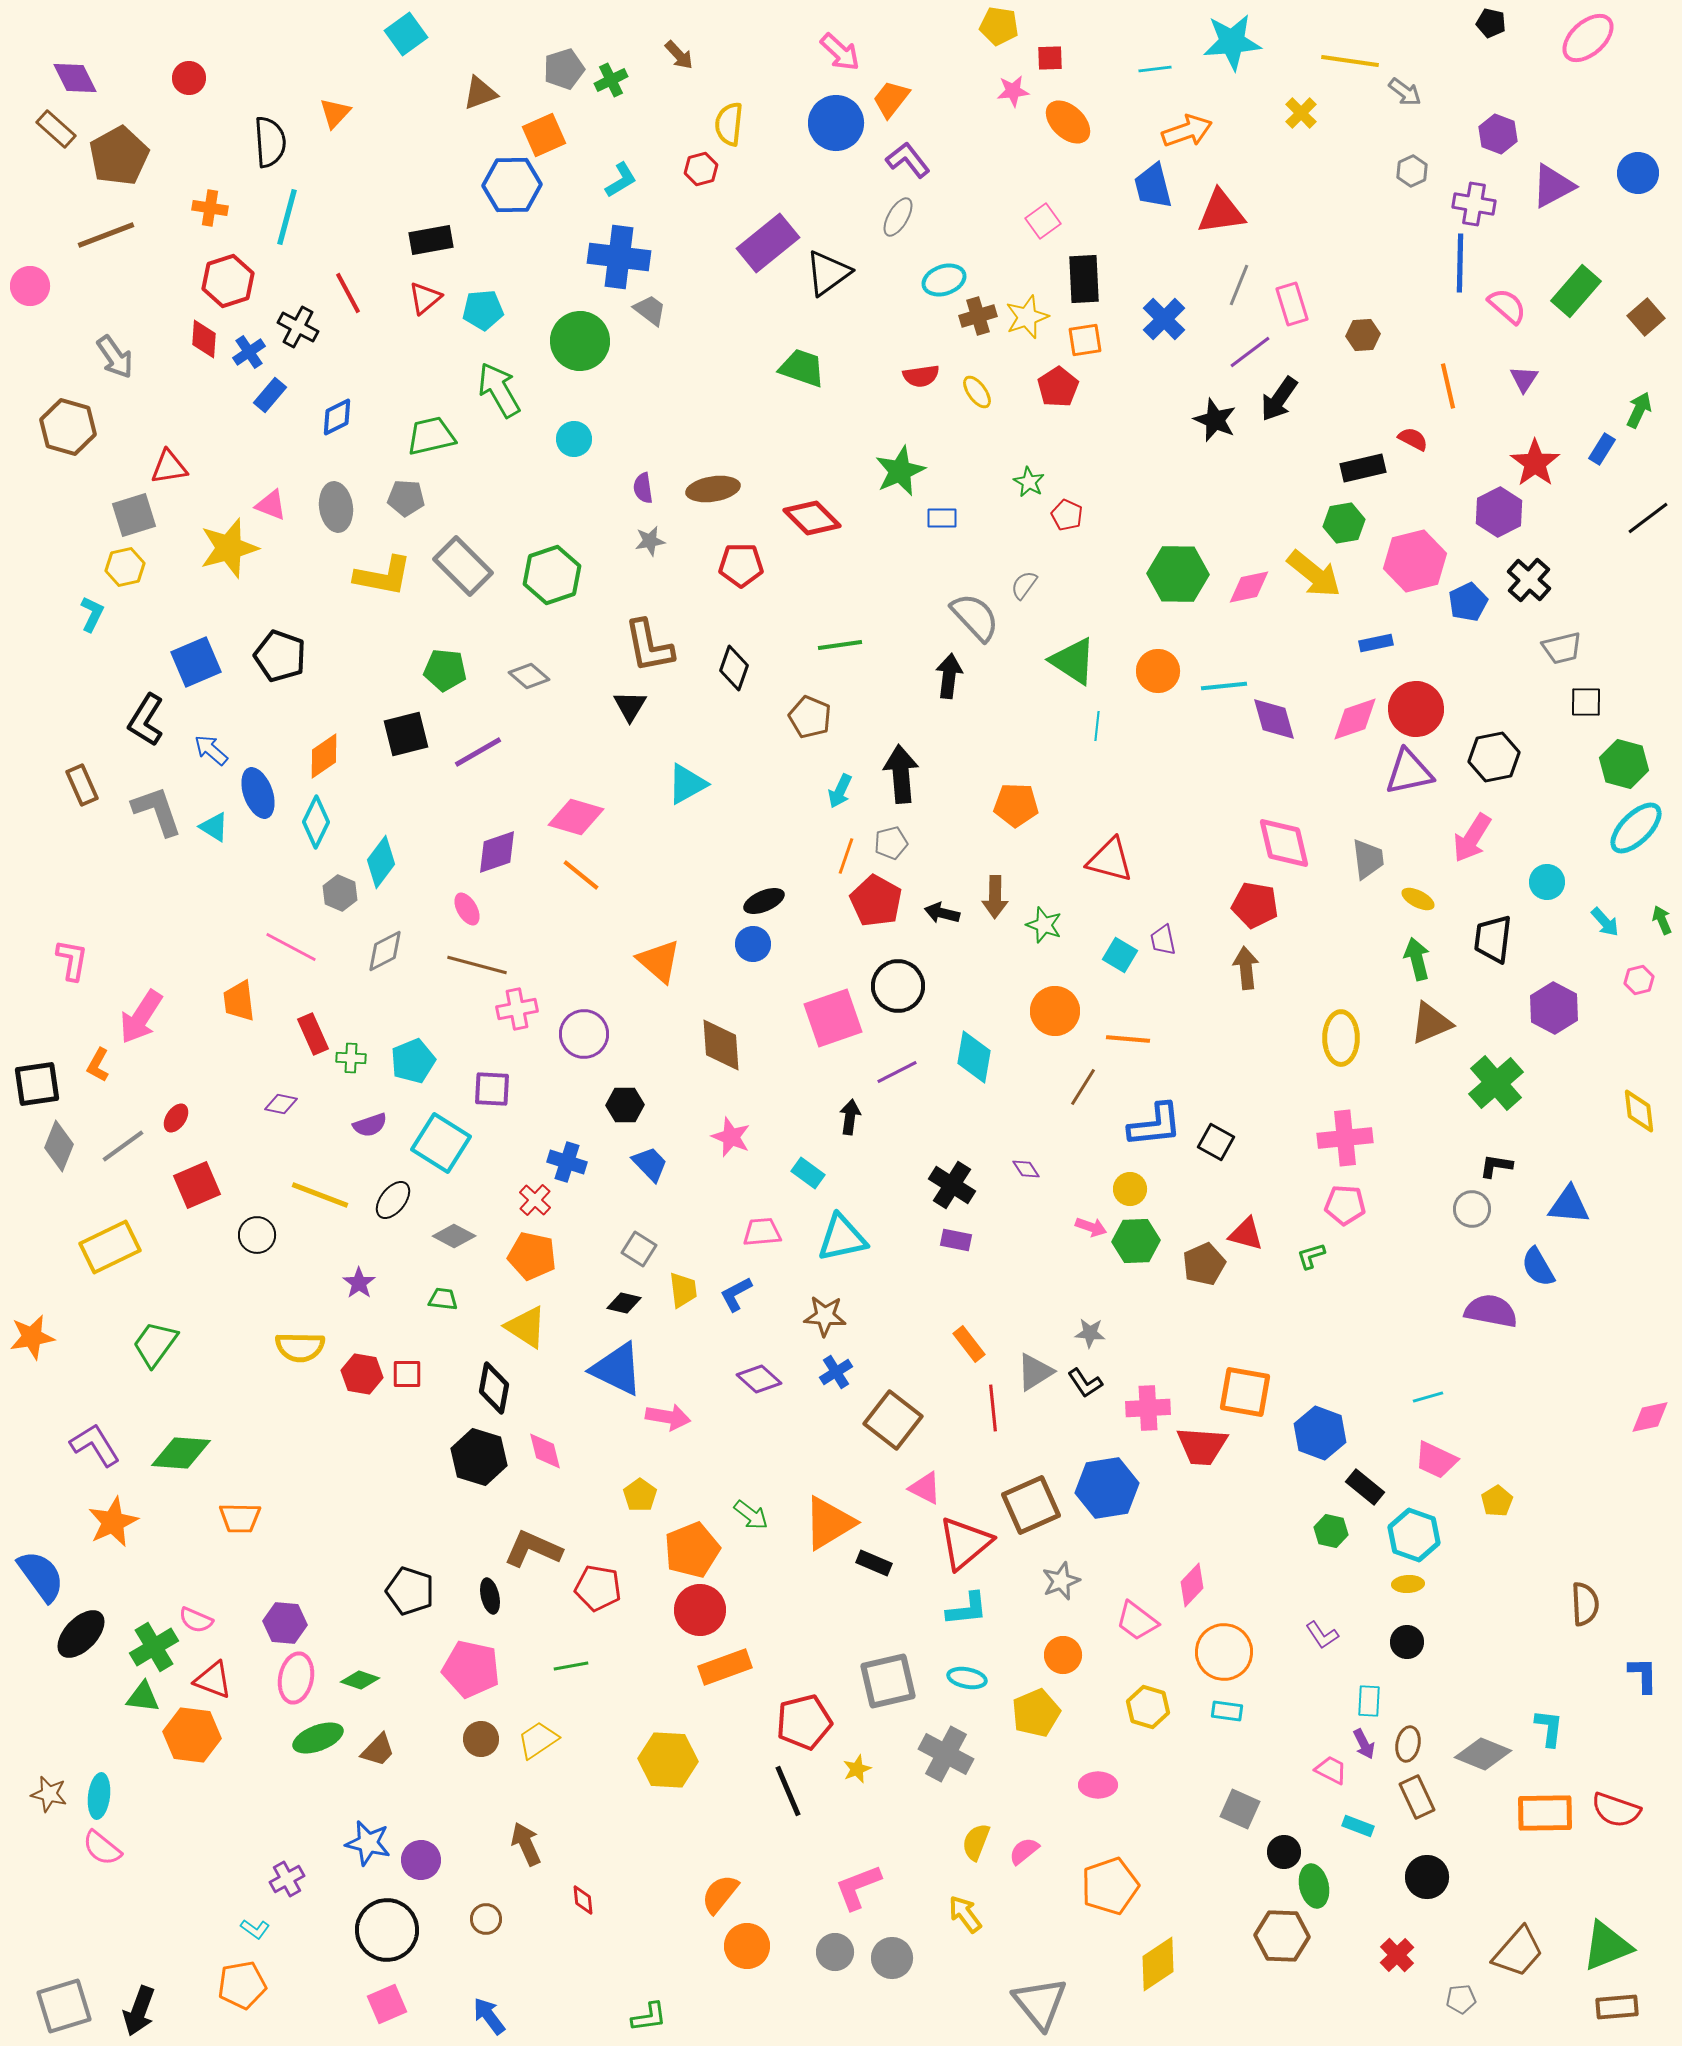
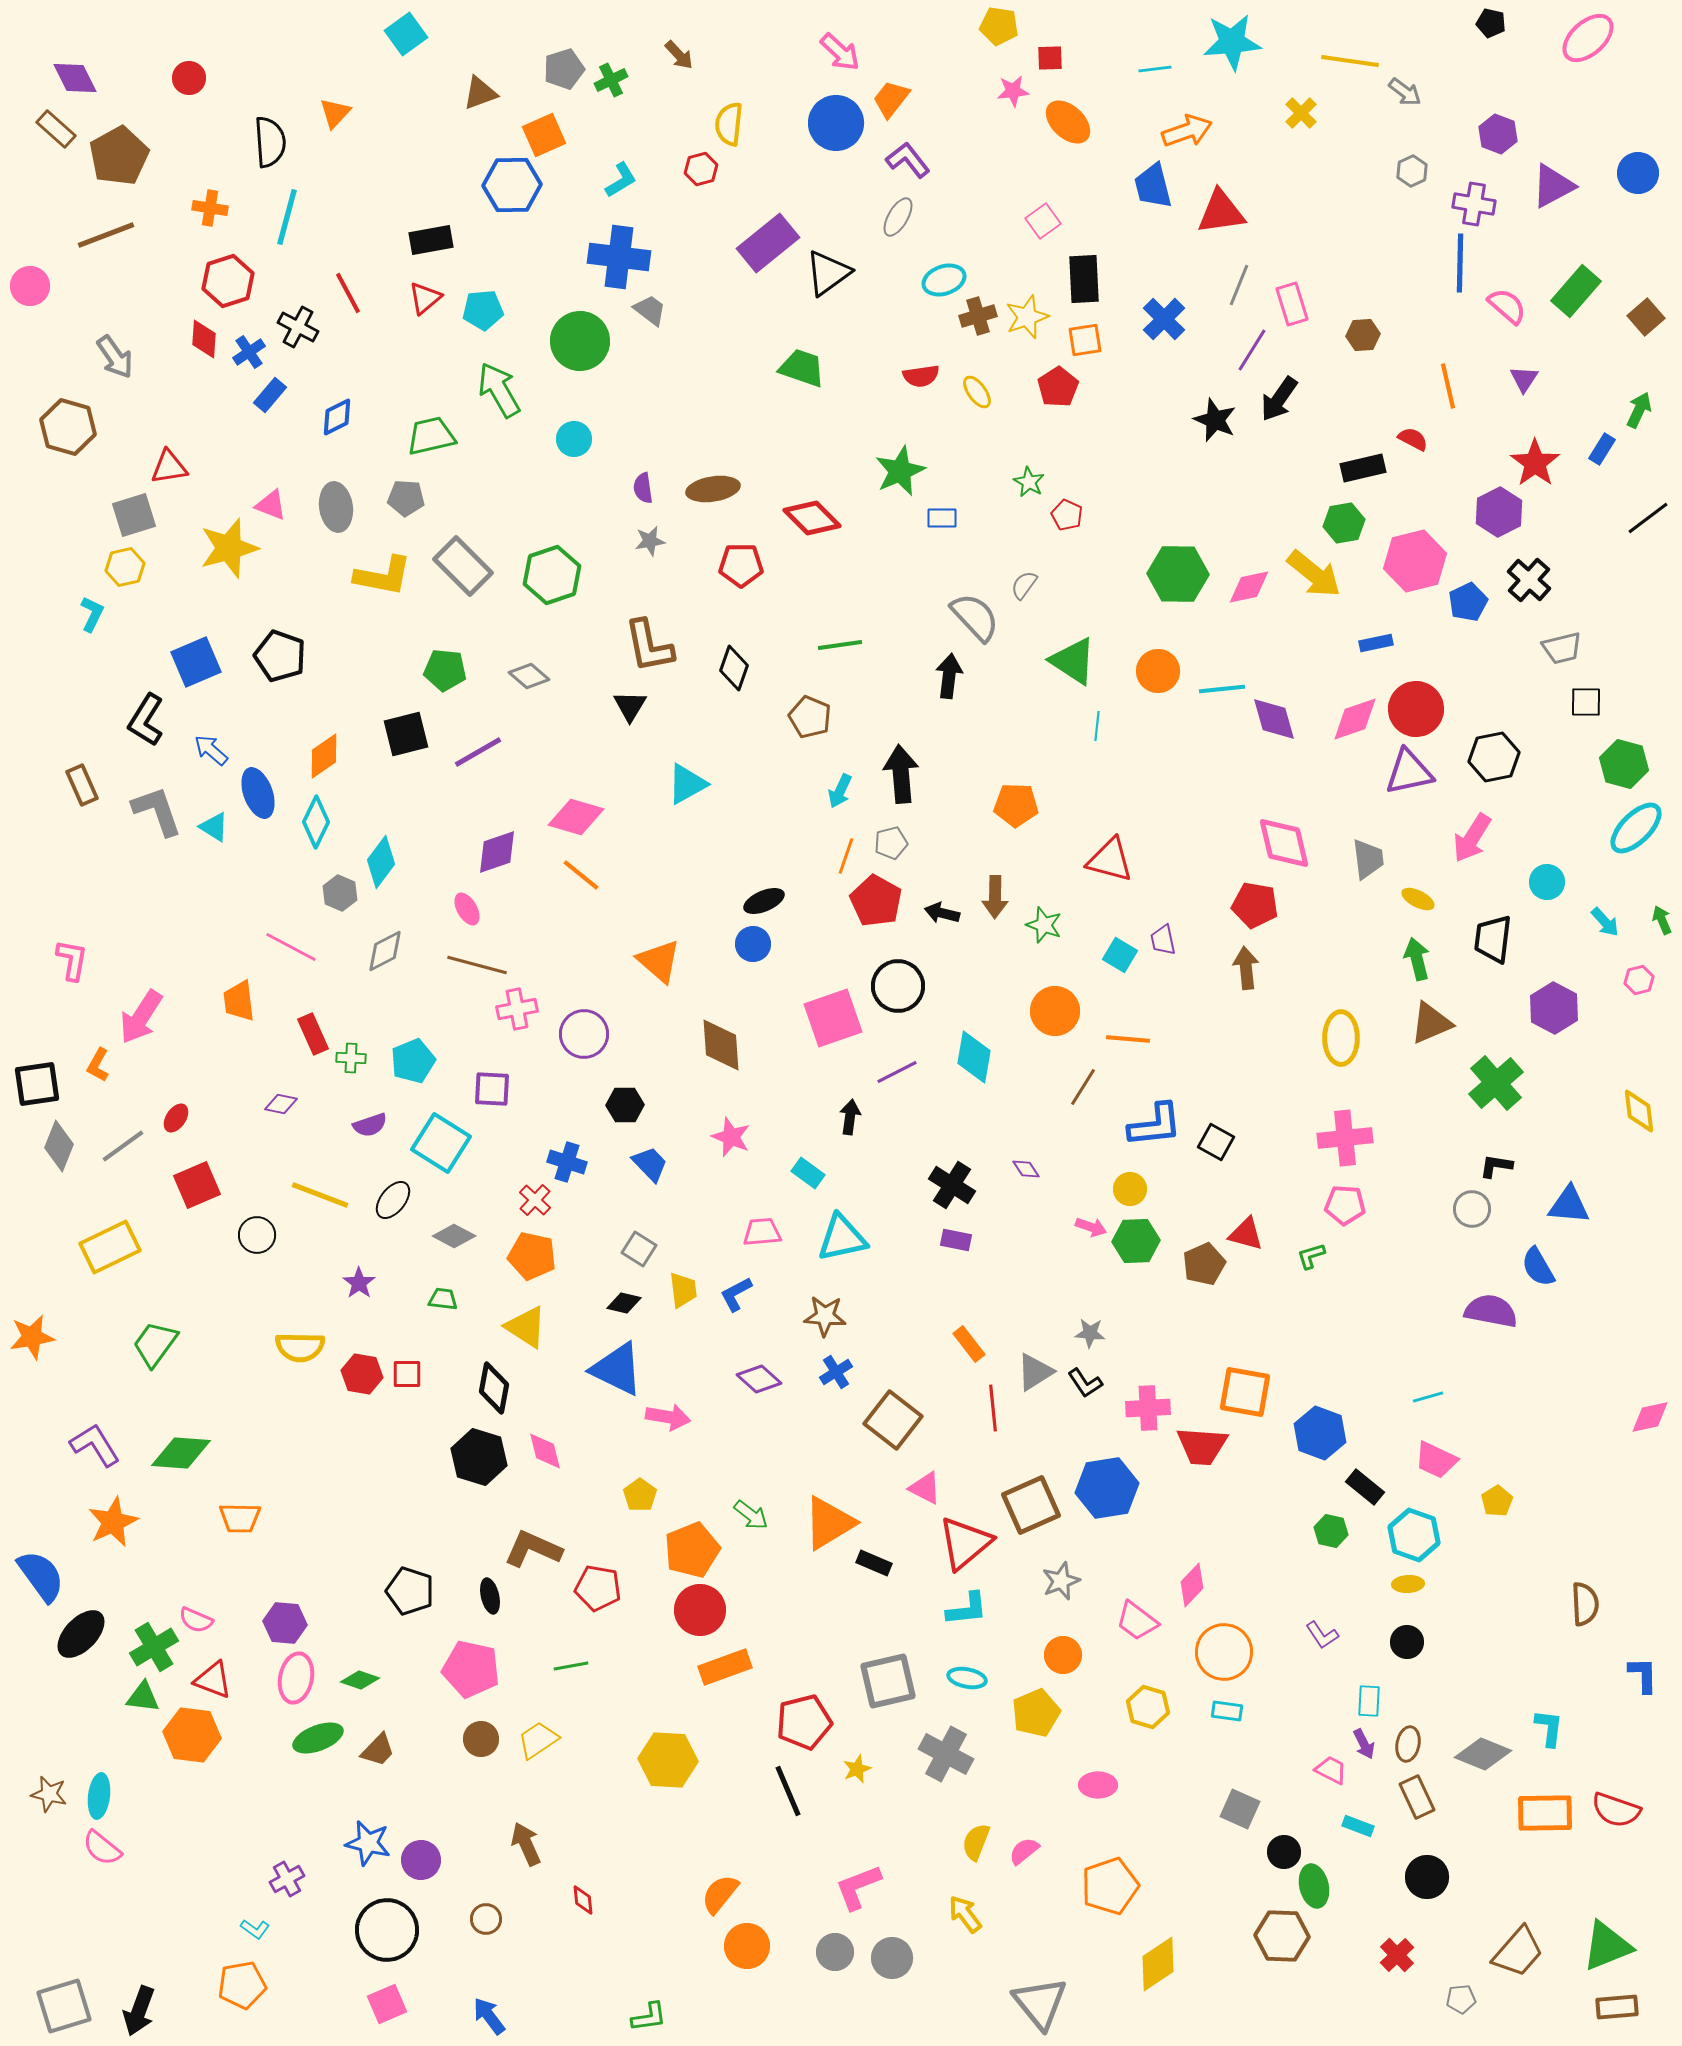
purple line at (1250, 352): moved 2 px right, 2 px up; rotated 21 degrees counterclockwise
cyan line at (1224, 686): moved 2 px left, 3 px down
